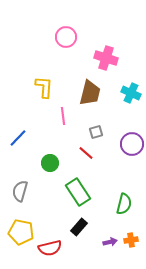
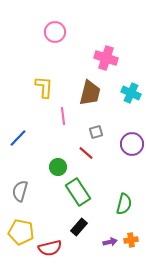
pink circle: moved 11 px left, 5 px up
green circle: moved 8 px right, 4 px down
